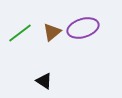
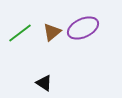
purple ellipse: rotated 8 degrees counterclockwise
black triangle: moved 2 px down
